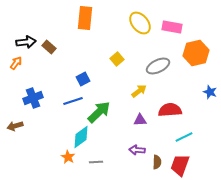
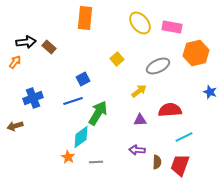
orange arrow: moved 1 px left, 1 px up
green arrow: moved 1 px left, 1 px down; rotated 15 degrees counterclockwise
